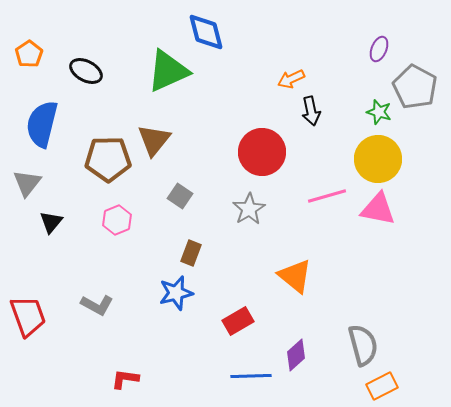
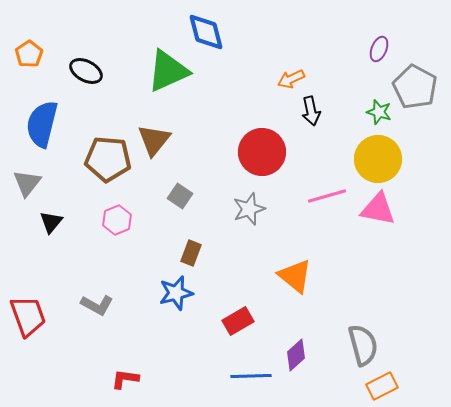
brown pentagon: rotated 6 degrees clockwise
gray star: rotated 12 degrees clockwise
